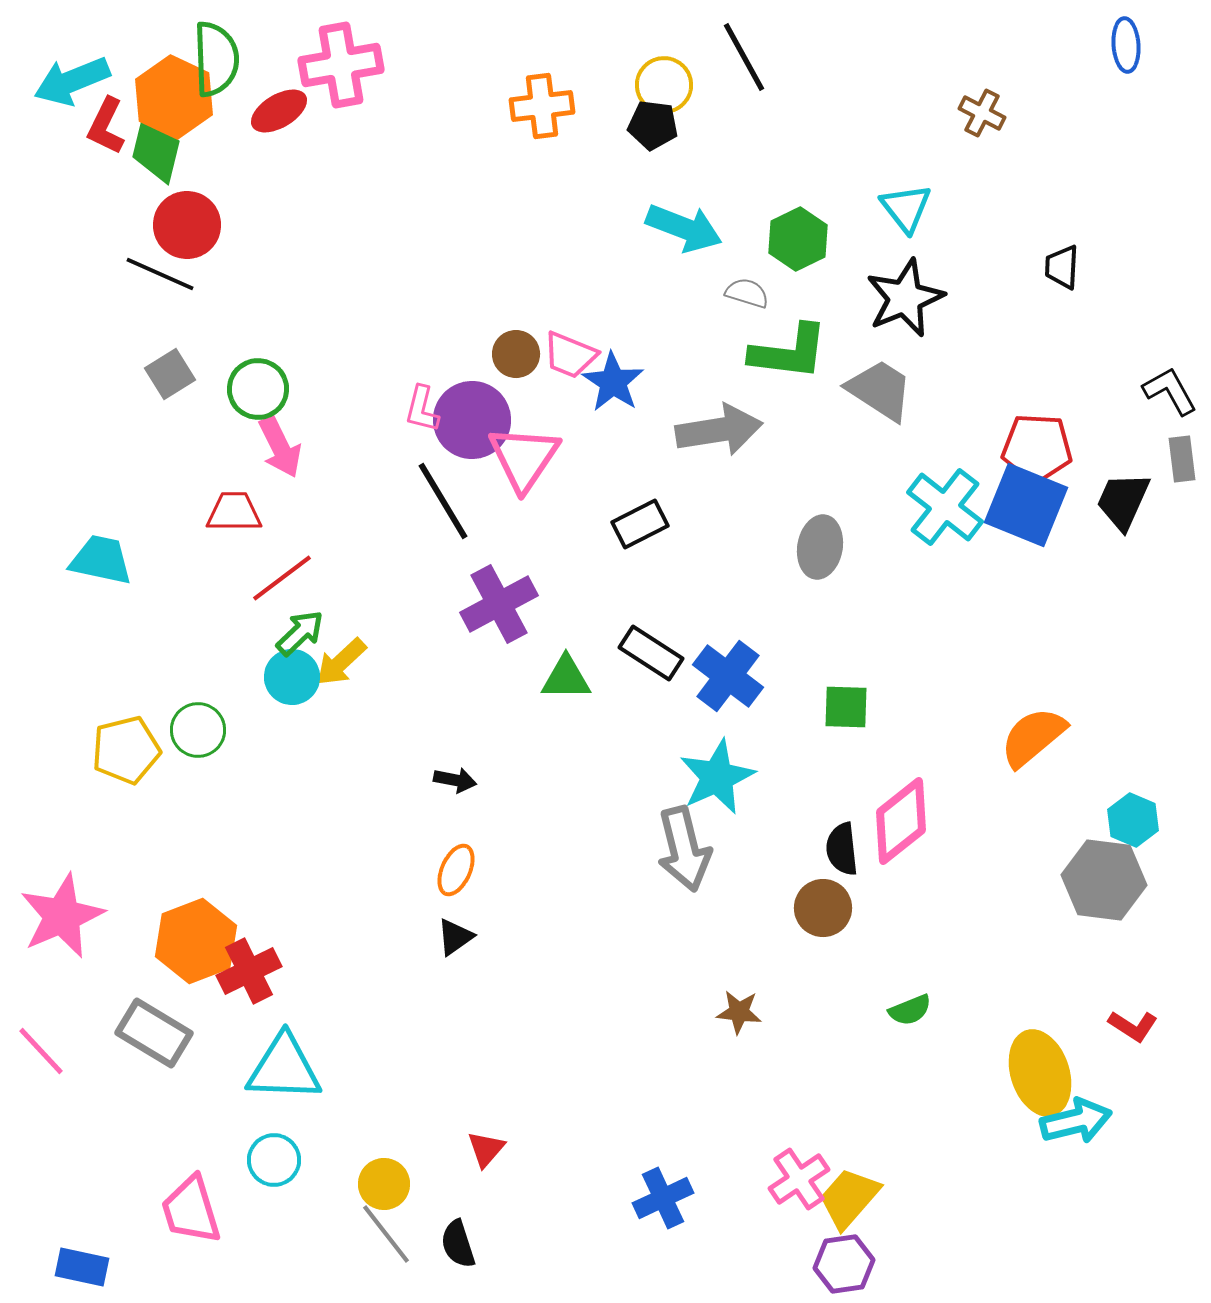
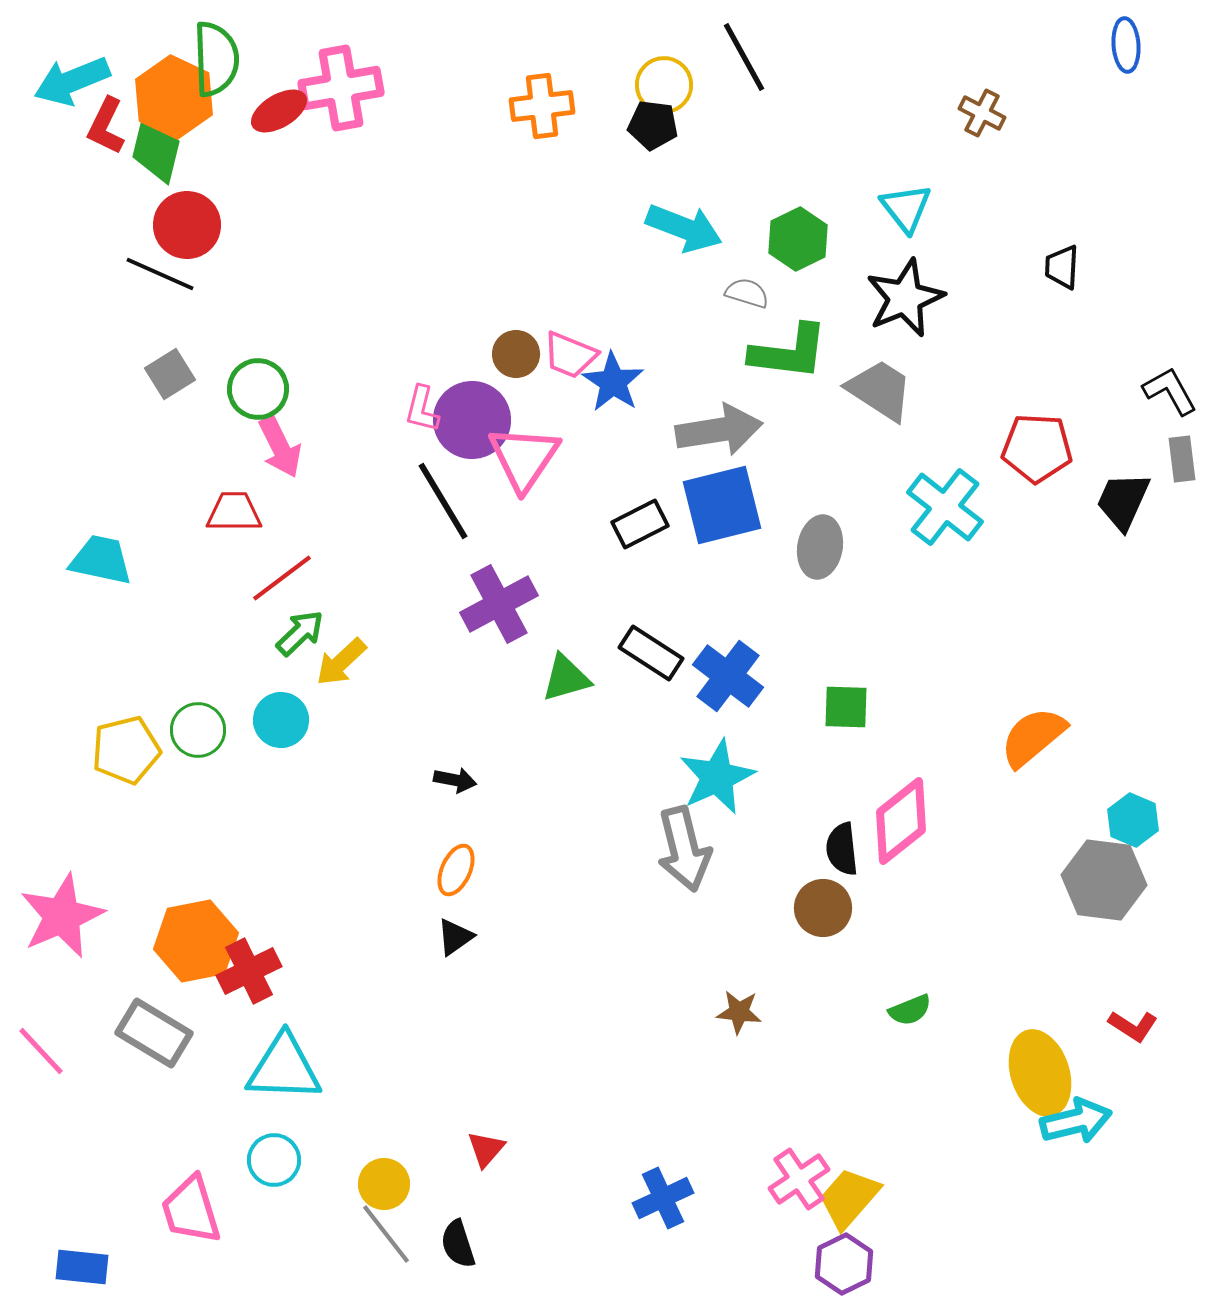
pink cross at (341, 65): moved 23 px down
blue square at (1026, 505): moved 304 px left; rotated 36 degrees counterclockwise
cyan circle at (292, 677): moved 11 px left, 43 px down
green triangle at (566, 678): rotated 16 degrees counterclockwise
orange hexagon at (196, 941): rotated 10 degrees clockwise
purple hexagon at (844, 1264): rotated 18 degrees counterclockwise
blue rectangle at (82, 1267): rotated 6 degrees counterclockwise
